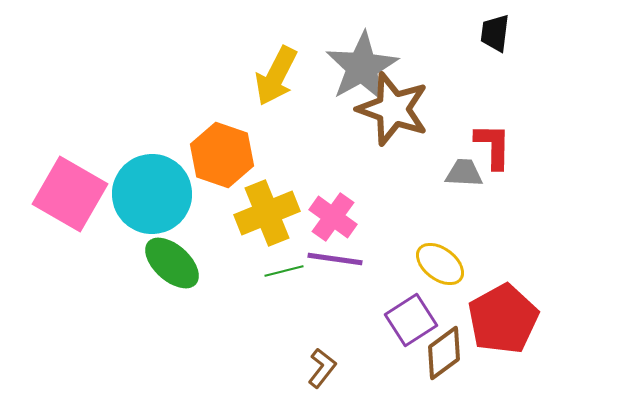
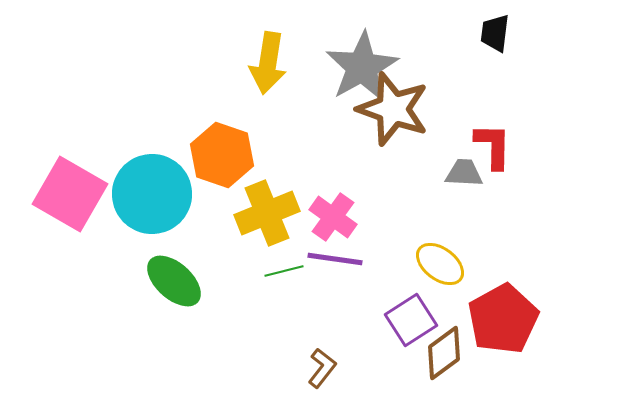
yellow arrow: moved 8 px left, 13 px up; rotated 18 degrees counterclockwise
green ellipse: moved 2 px right, 18 px down
